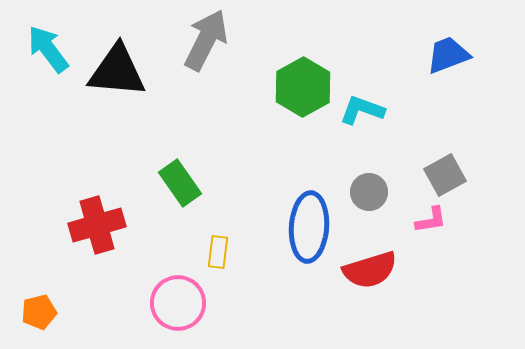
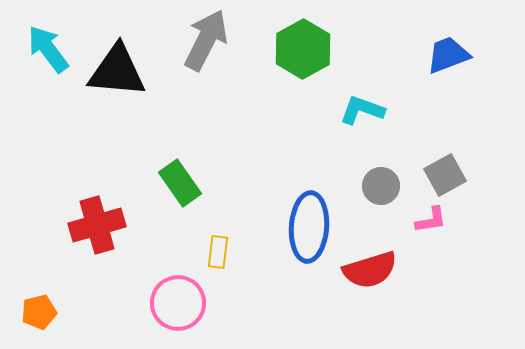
green hexagon: moved 38 px up
gray circle: moved 12 px right, 6 px up
